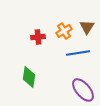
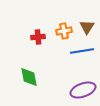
orange cross: rotated 21 degrees clockwise
blue line: moved 4 px right, 2 px up
green diamond: rotated 20 degrees counterclockwise
purple ellipse: rotated 70 degrees counterclockwise
